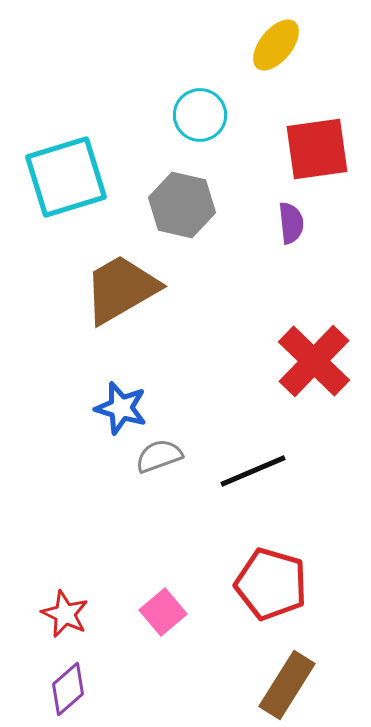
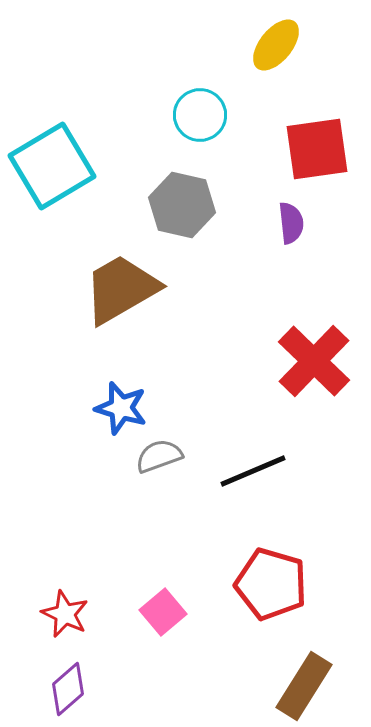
cyan square: moved 14 px left, 11 px up; rotated 14 degrees counterclockwise
brown rectangle: moved 17 px right, 1 px down
